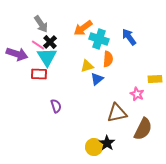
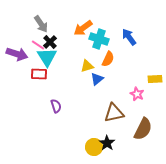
orange semicircle: rotated 21 degrees clockwise
brown triangle: moved 3 px left
